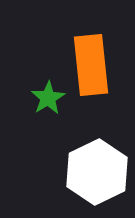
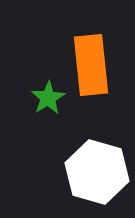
white hexagon: rotated 18 degrees counterclockwise
